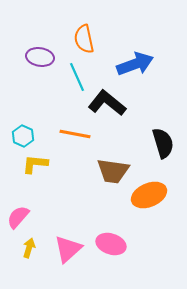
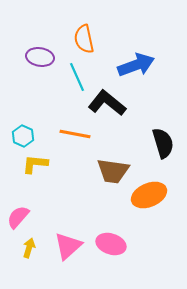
blue arrow: moved 1 px right, 1 px down
pink triangle: moved 3 px up
